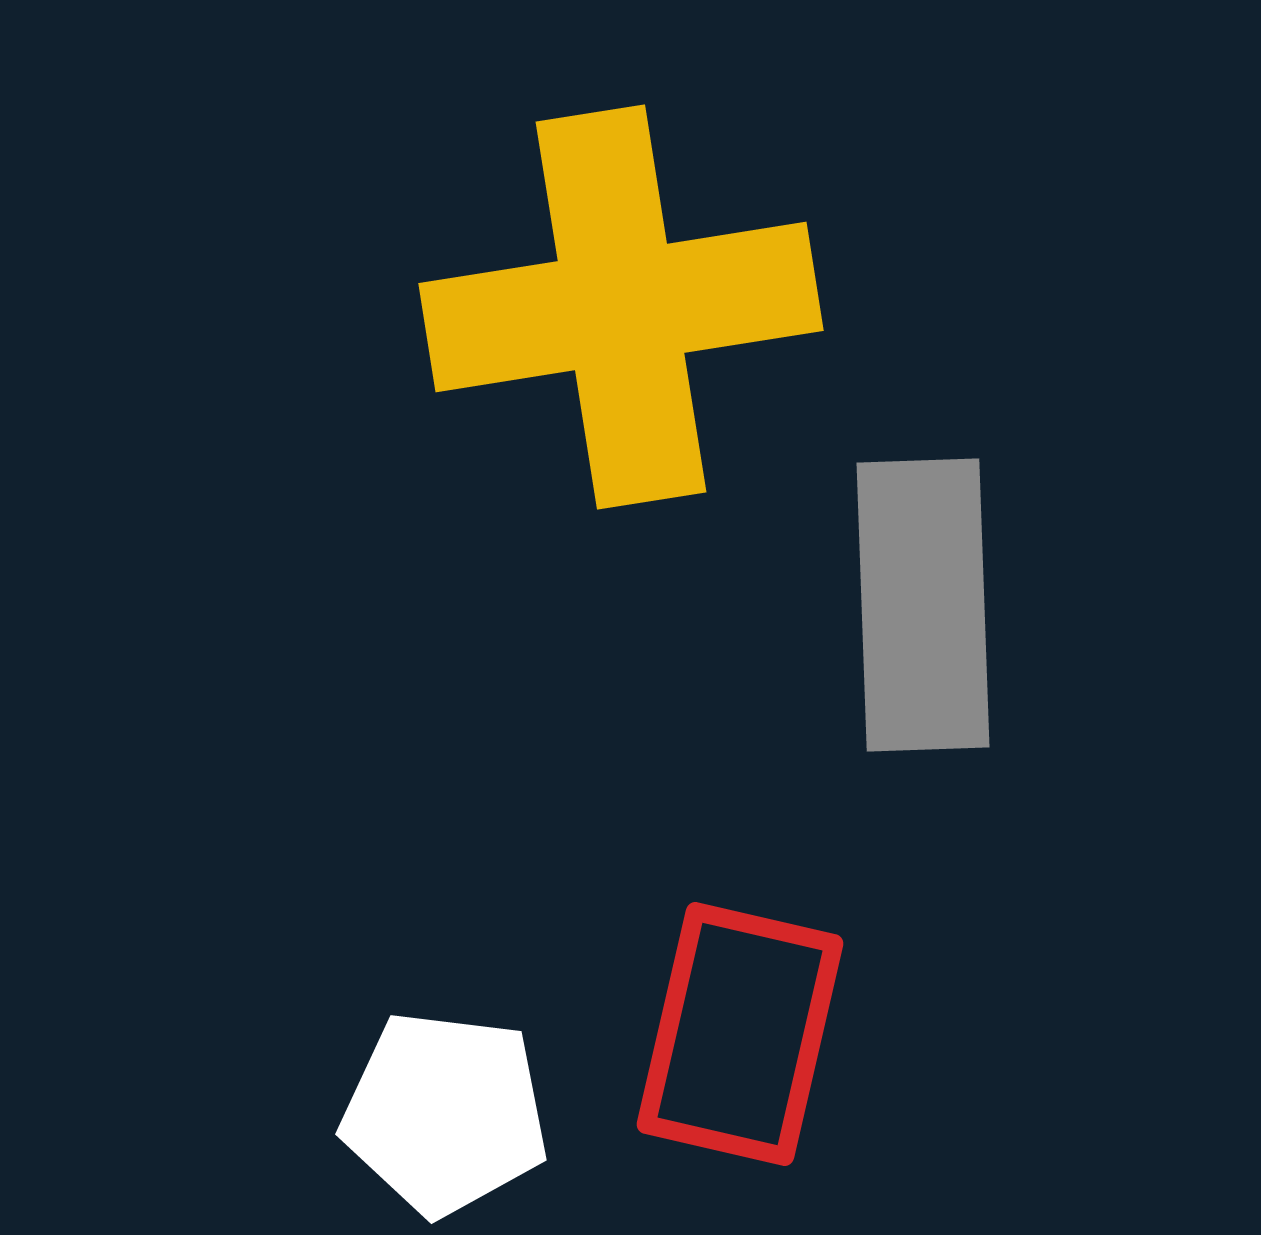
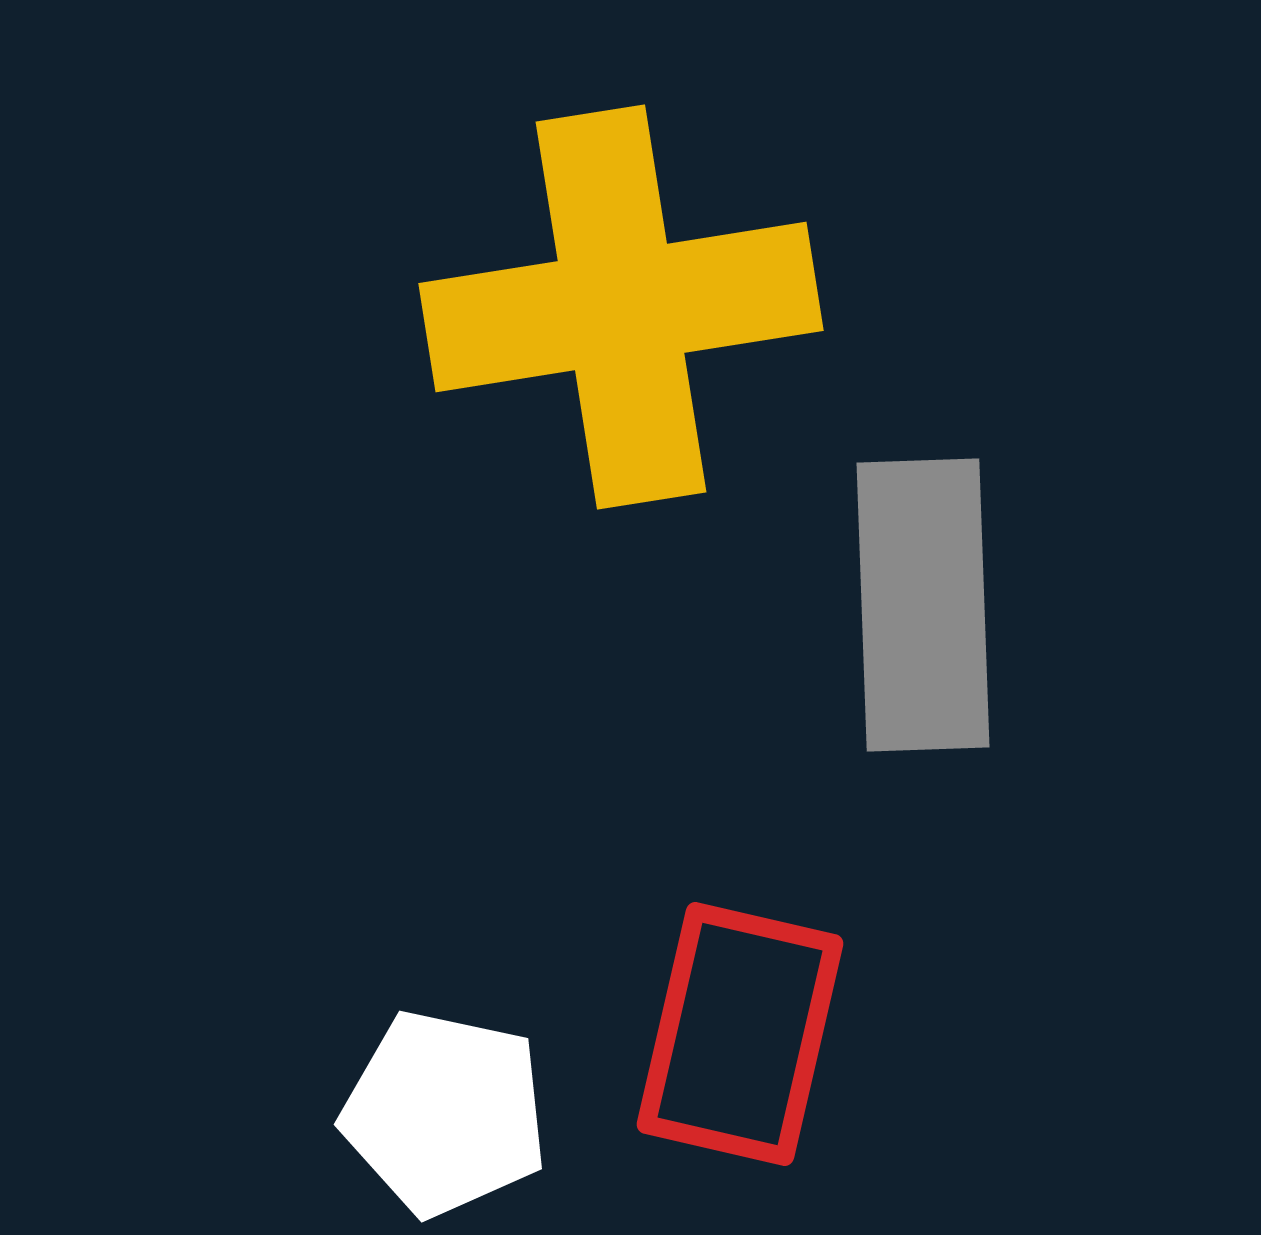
white pentagon: rotated 5 degrees clockwise
